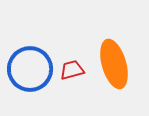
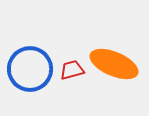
orange ellipse: rotated 51 degrees counterclockwise
